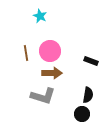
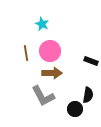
cyan star: moved 2 px right, 8 px down
gray L-shape: rotated 45 degrees clockwise
black circle: moved 7 px left, 5 px up
